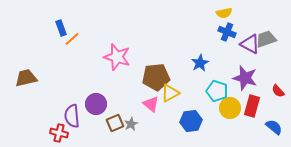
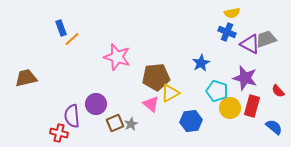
yellow semicircle: moved 8 px right
blue star: moved 1 px right
